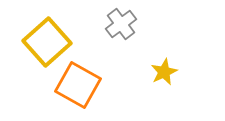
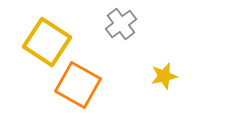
yellow square: rotated 15 degrees counterclockwise
yellow star: moved 4 px down; rotated 12 degrees clockwise
